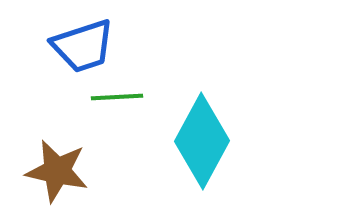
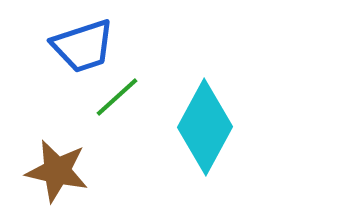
green line: rotated 39 degrees counterclockwise
cyan diamond: moved 3 px right, 14 px up
